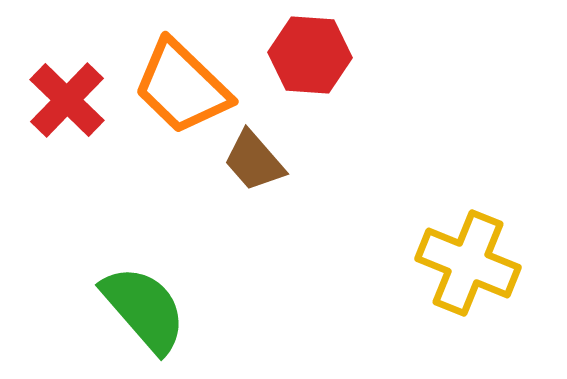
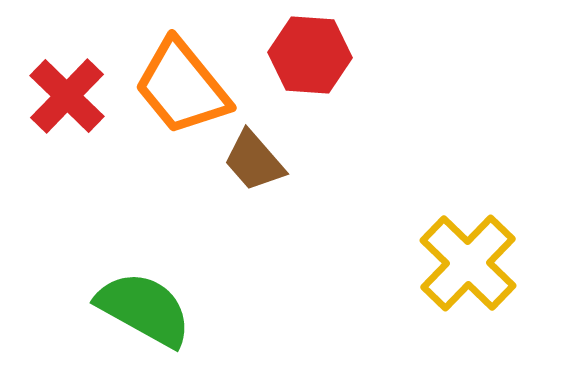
orange trapezoid: rotated 7 degrees clockwise
red cross: moved 4 px up
yellow cross: rotated 22 degrees clockwise
green semicircle: rotated 20 degrees counterclockwise
